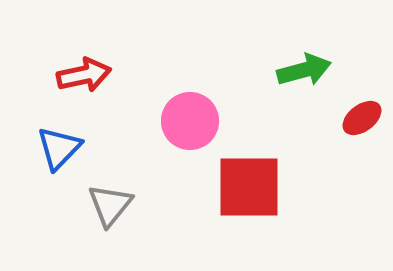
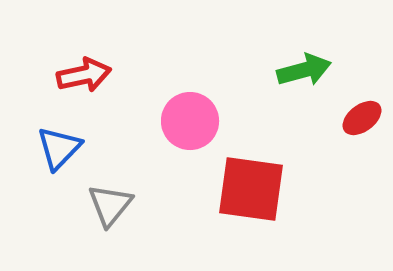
red square: moved 2 px right, 2 px down; rotated 8 degrees clockwise
